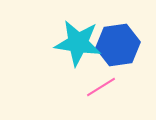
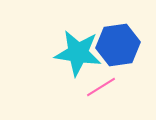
cyan star: moved 10 px down
